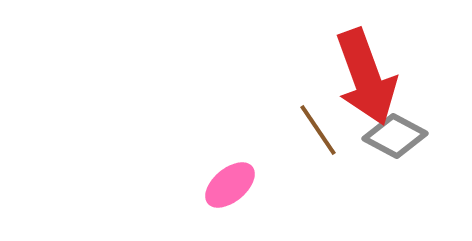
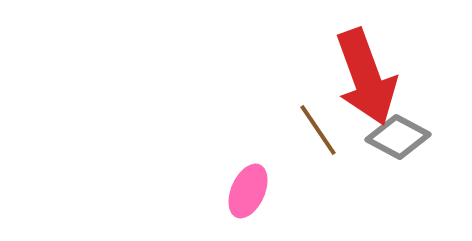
gray diamond: moved 3 px right, 1 px down
pink ellipse: moved 18 px right, 6 px down; rotated 26 degrees counterclockwise
